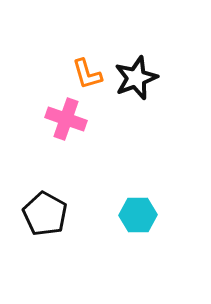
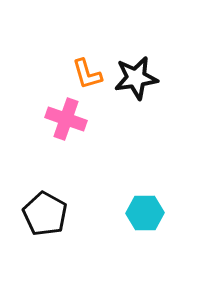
black star: rotated 12 degrees clockwise
cyan hexagon: moved 7 px right, 2 px up
